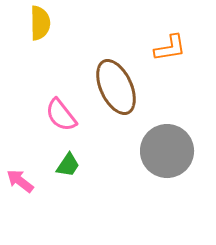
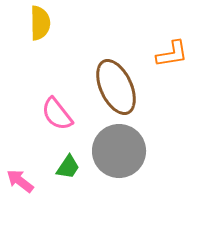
orange L-shape: moved 2 px right, 6 px down
pink semicircle: moved 4 px left, 1 px up
gray circle: moved 48 px left
green trapezoid: moved 2 px down
